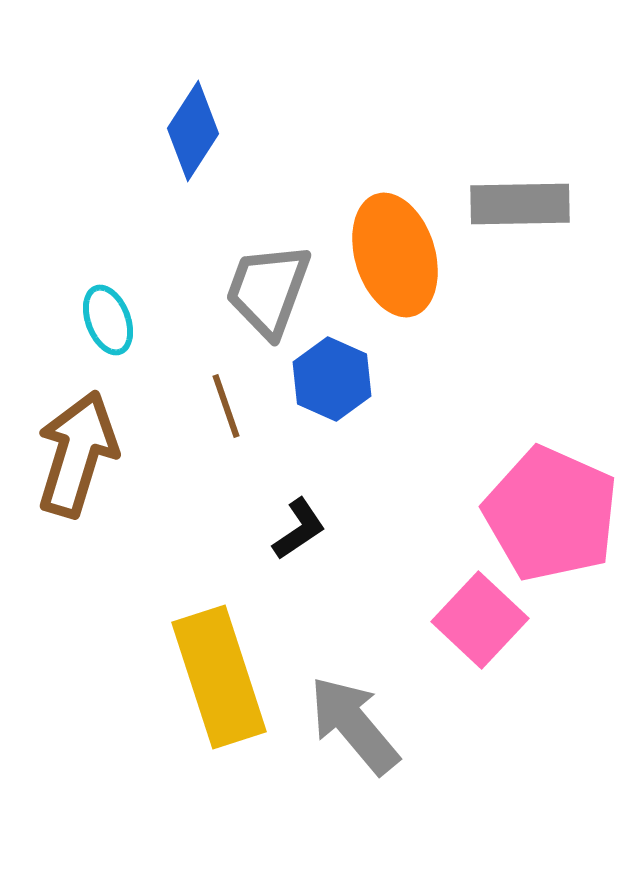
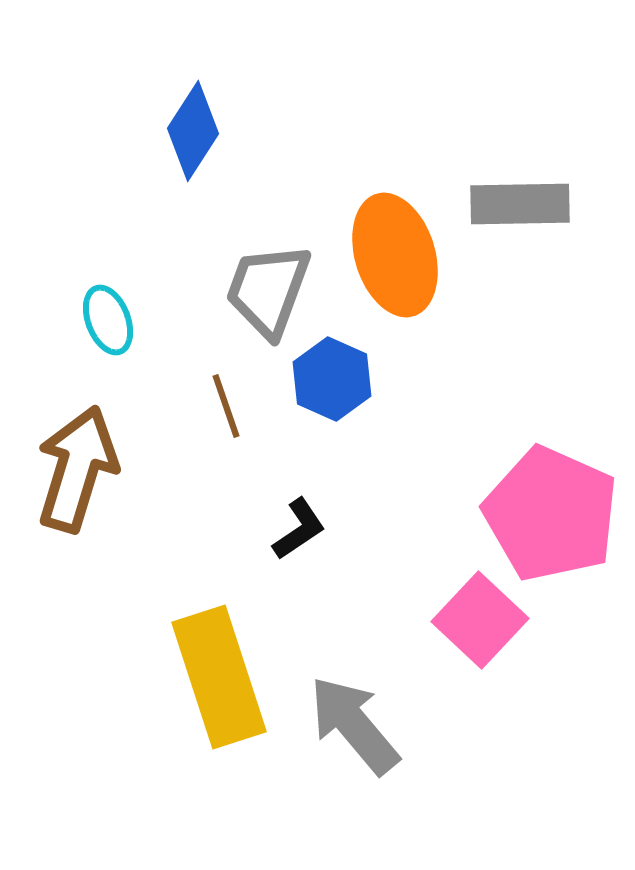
brown arrow: moved 15 px down
